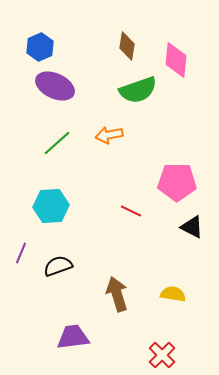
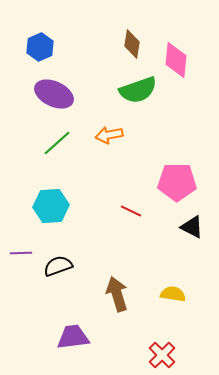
brown diamond: moved 5 px right, 2 px up
purple ellipse: moved 1 px left, 8 px down
purple line: rotated 65 degrees clockwise
